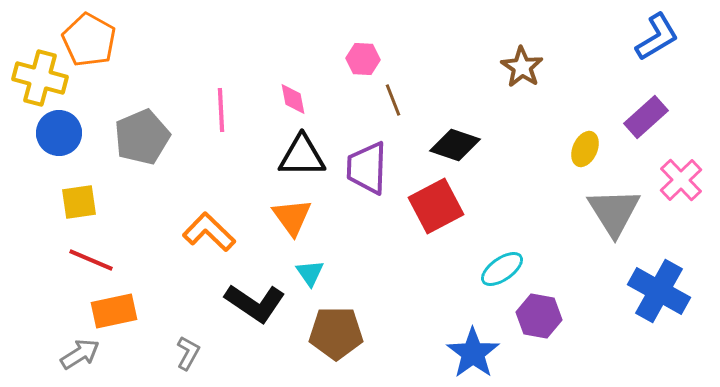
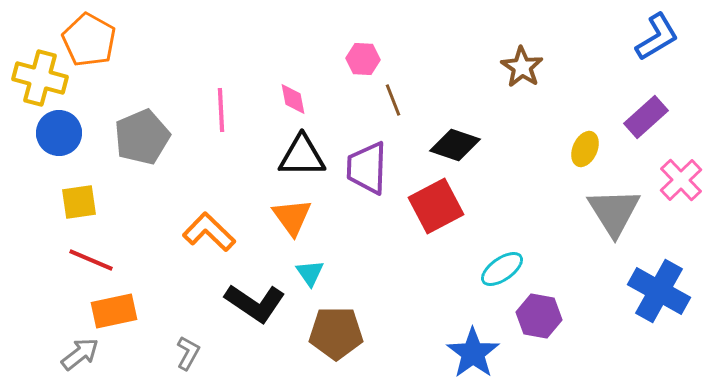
gray arrow: rotated 6 degrees counterclockwise
